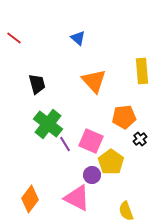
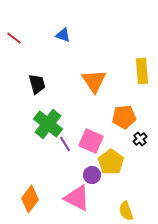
blue triangle: moved 15 px left, 3 px up; rotated 21 degrees counterclockwise
orange triangle: rotated 8 degrees clockwise
